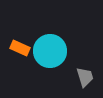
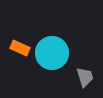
cyan circle: moved 2 px right, 2 px down
